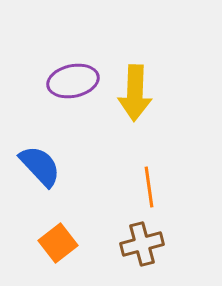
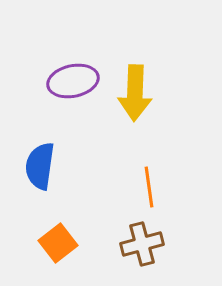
blue semicircle: rotated 129 degrees counterclockwise
